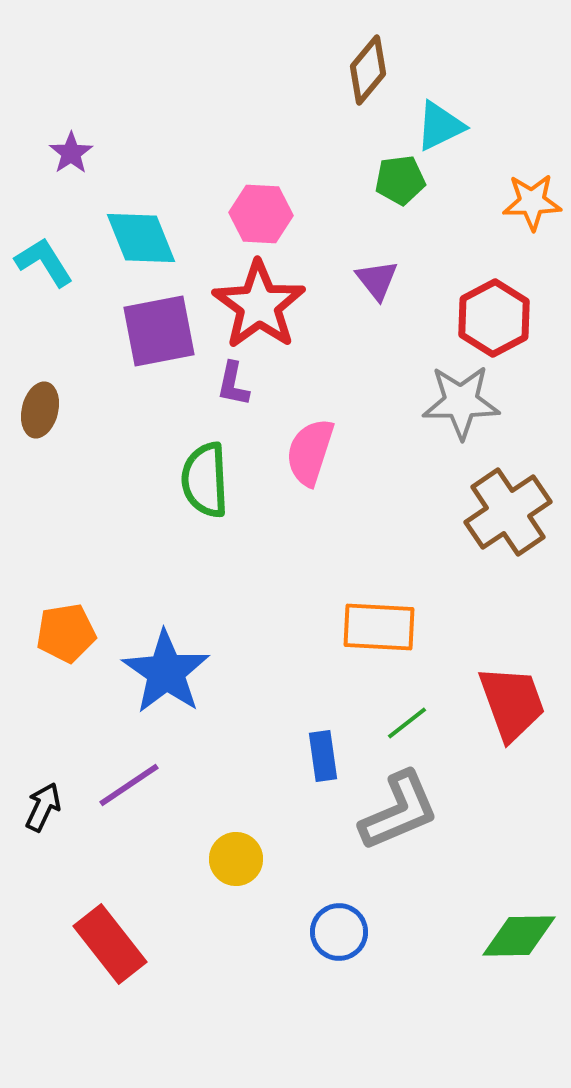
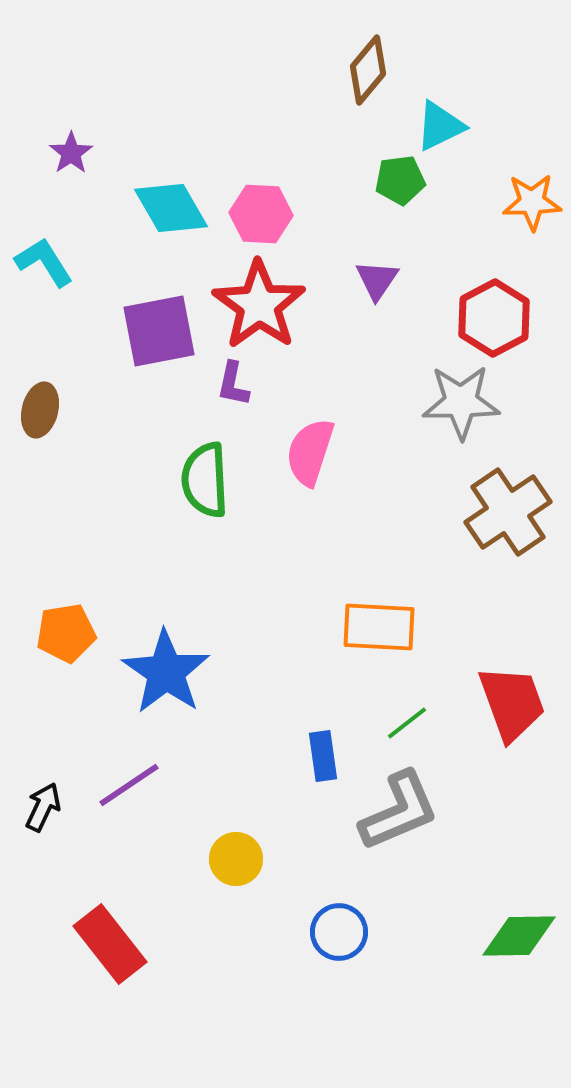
cyan diamond: moved 30 px right, 30 px up; rotated 8 degrees counterclockwise
purple triangle: rotated 12 degrees clockwise
